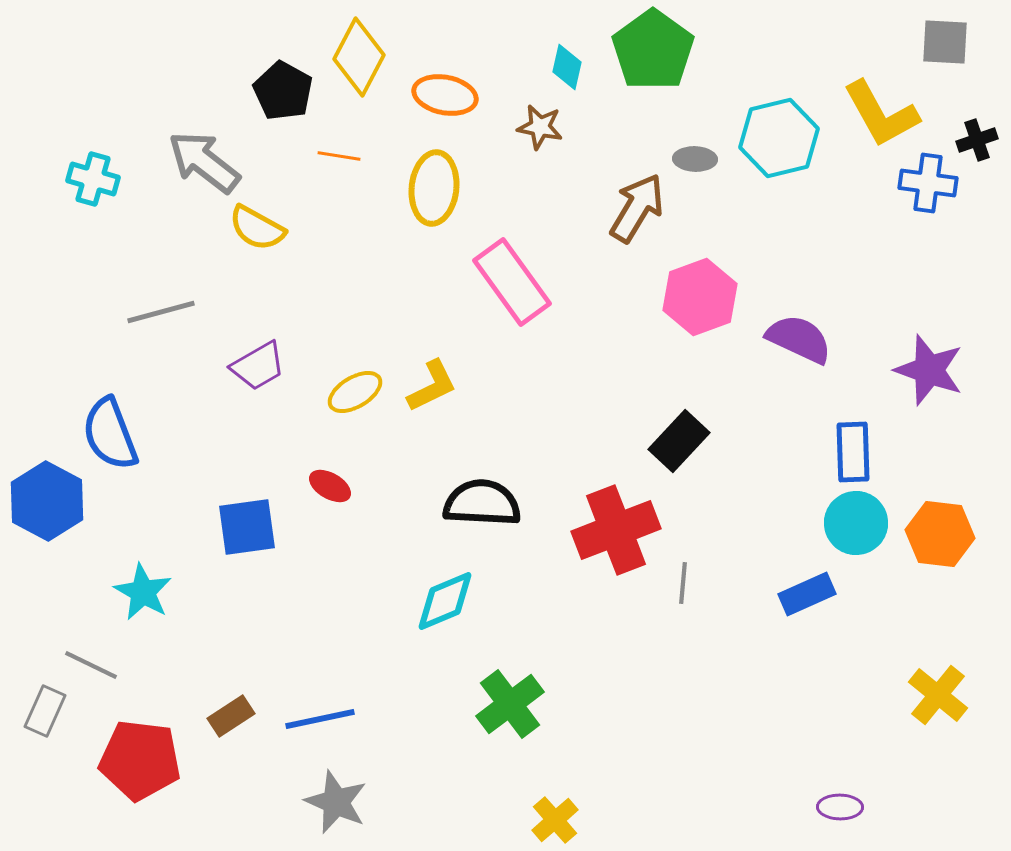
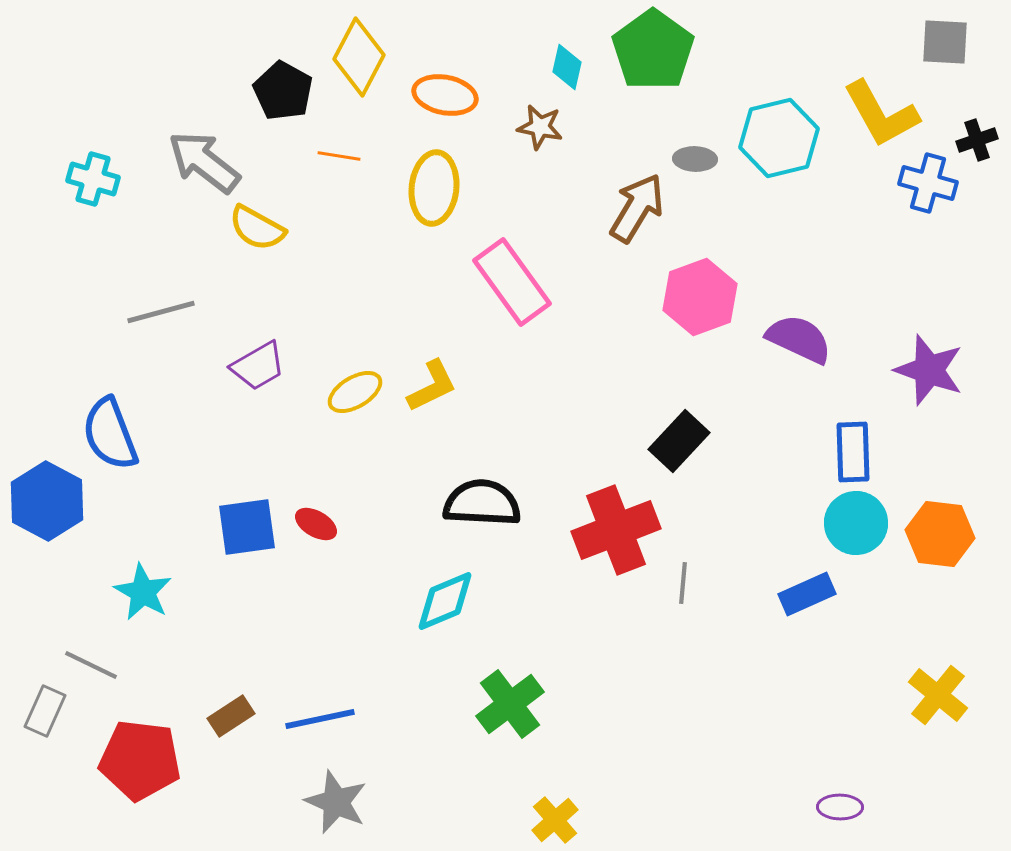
blue cross at (928, 183): rotated 8 degrees clockwise
red ellipse at (330, 486): moved 14 px left, 38 px down
